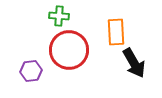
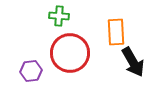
red circle: moved 1 px right, 3 px down
black arrow: moved 1 px left, 1 px up
